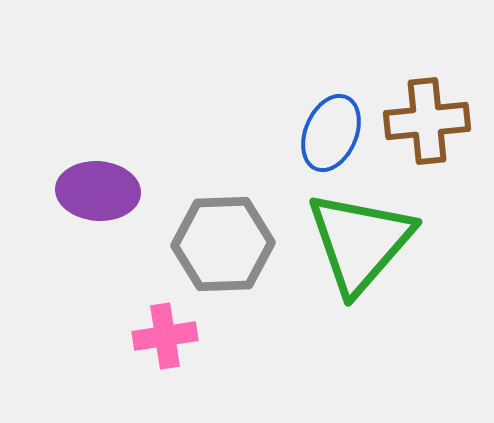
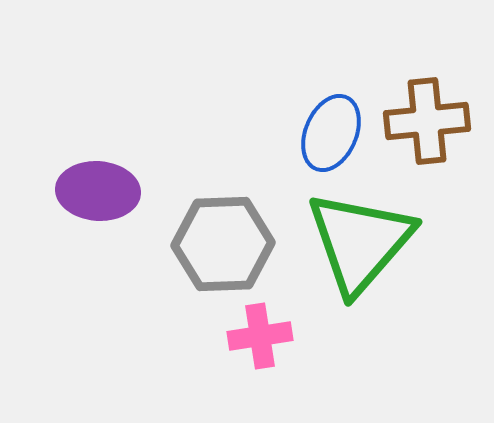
pink cross: moved 95 px right
